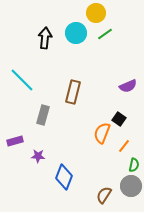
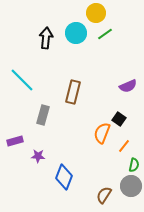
black arrow: moved 1 px right
